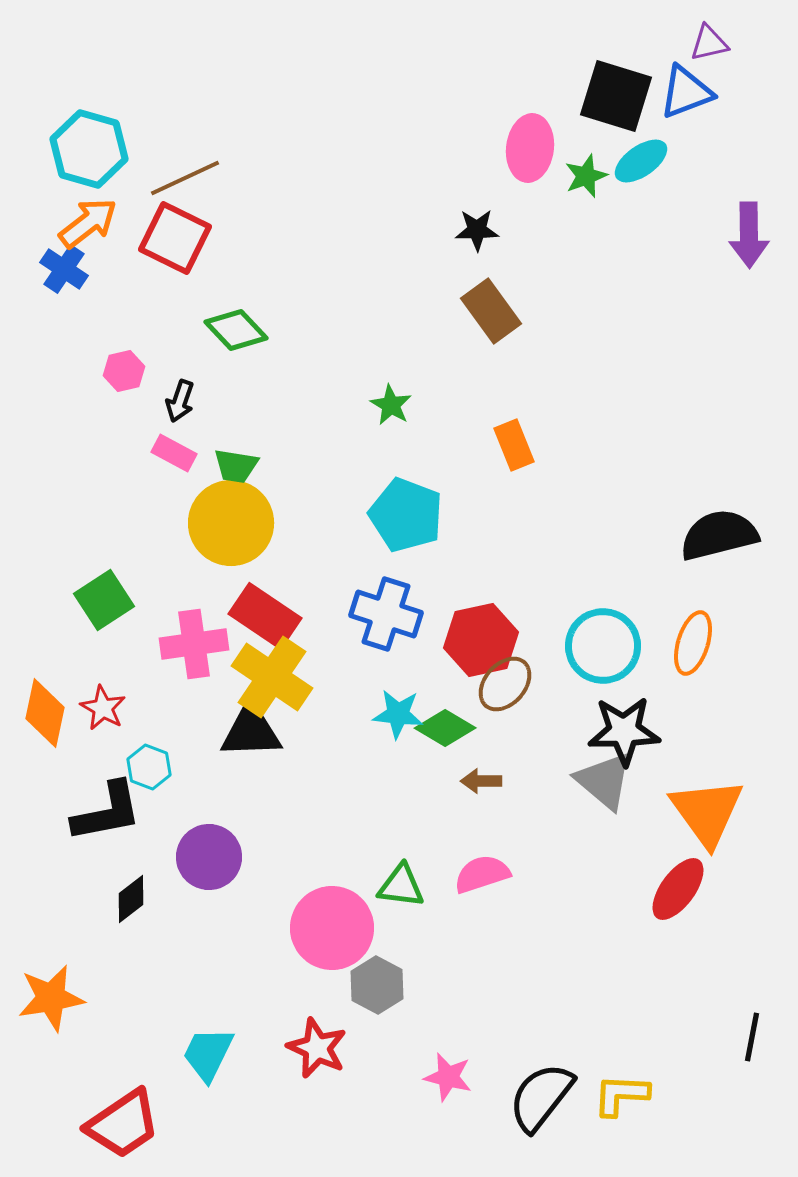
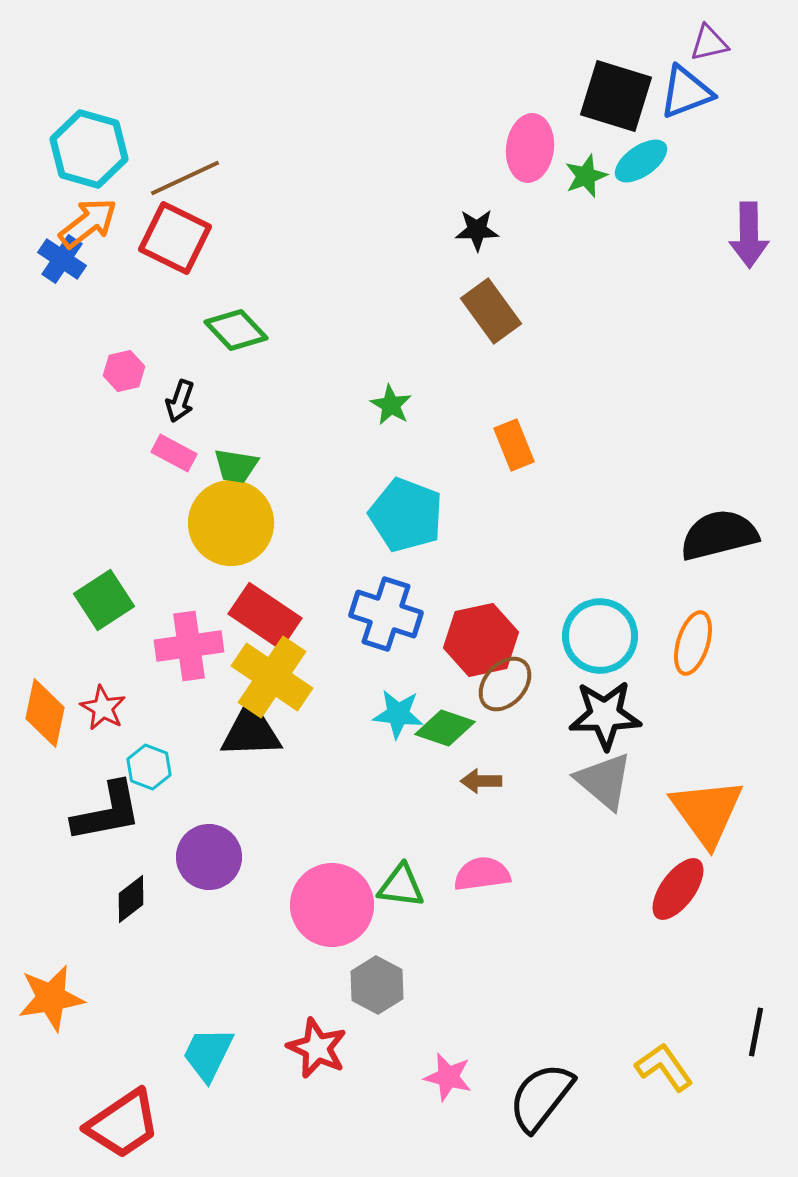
blue cross at (64, 269): moved 2 px left, 10 px up
pink cross at (194, 644): moved 5 px left, 2 px down
cyan circle at (603, 646): moved 3 px left, 10 px up
green diamond at (445, 728): rotated 12 degrees counterclockwise
black star at (624, 731): moved 19 px left, 16 px up
pink semicircle at (482, 874): rotated 10 degrees clockwise
pink circle at (332, 928): moved 23 px up
black line at (752, 1037): moved 4 px right, 5 px up
yellow L-shape at (621, 1095): moved 43 px right, 28 px up; rotated 52 degrees clockwise
